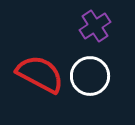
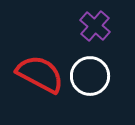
purple cross: rotated 16 degrees counterclockwise
